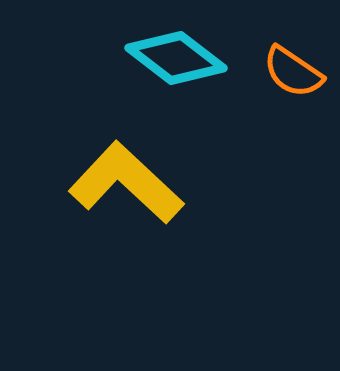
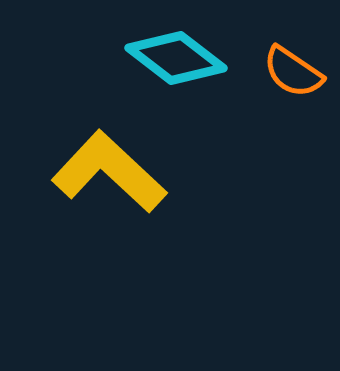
yellow L-shape: moved 17 px left, 11 px up
